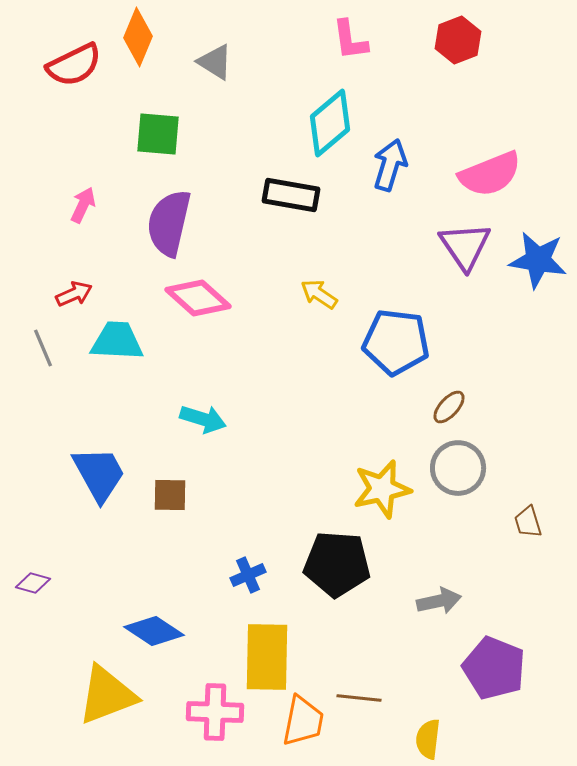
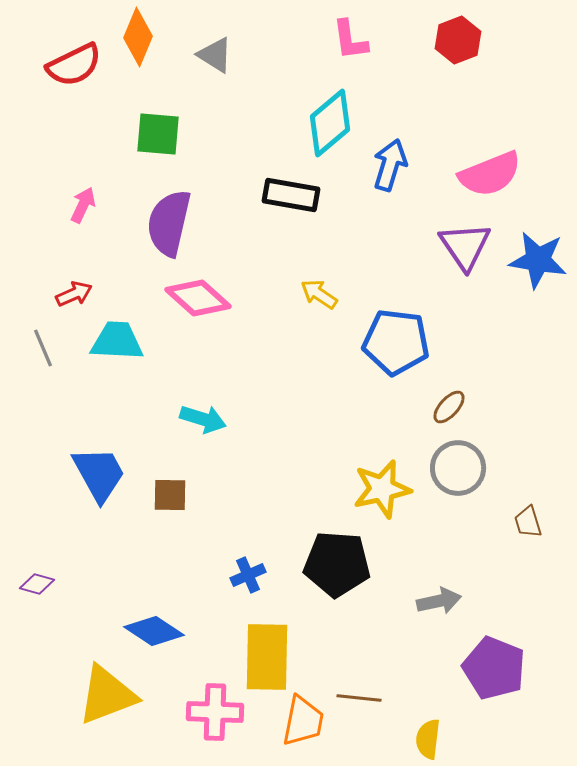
gray triangle: moved 7 px up
purple diamond: moved 4 px right, 1 px down
